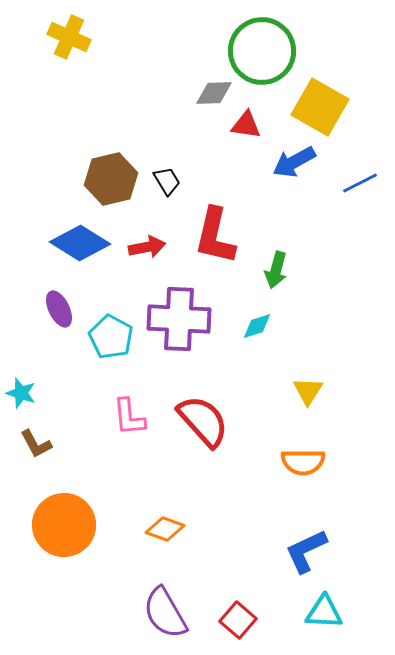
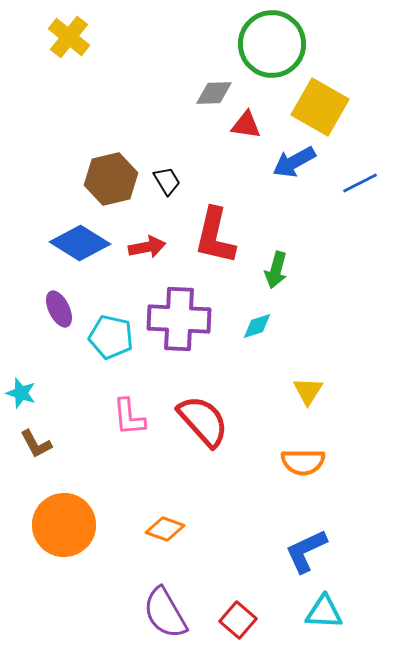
yellow cross: rotated 15 degrees clockwise
green circle: moved 10 px right, 7 px up
cyan pentagon: rotated 15 degrees counterclockwise
